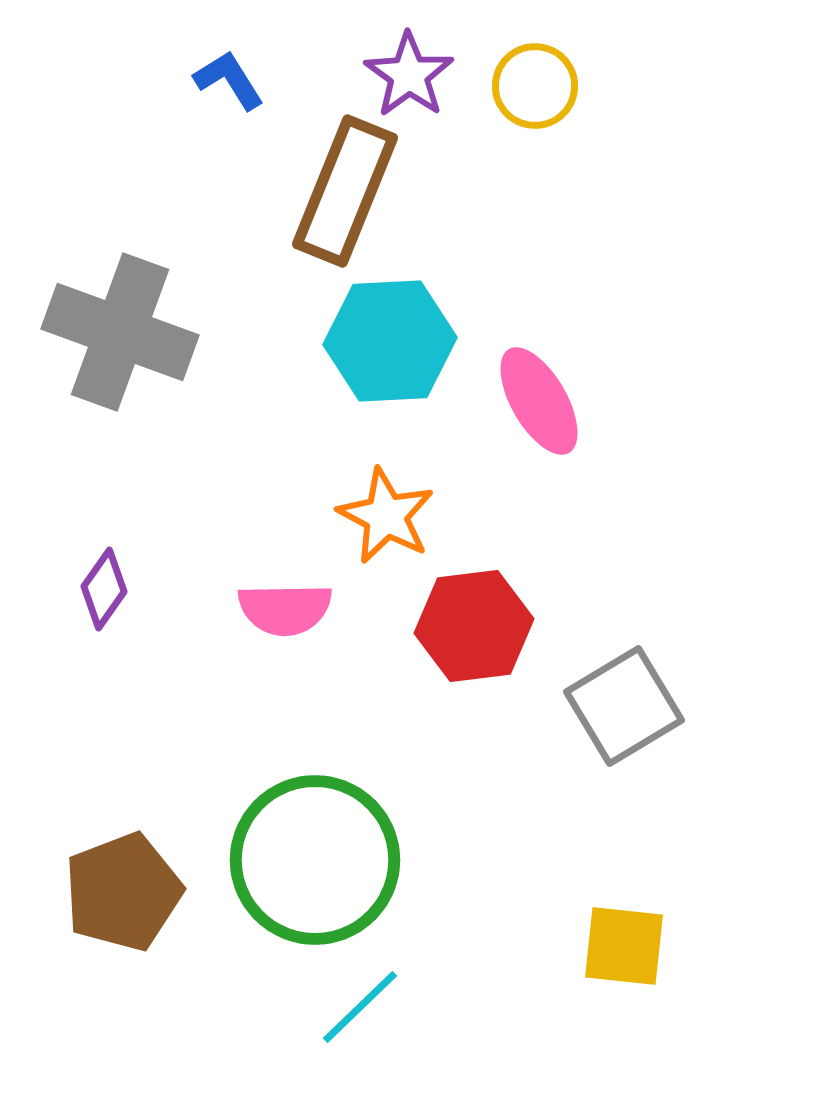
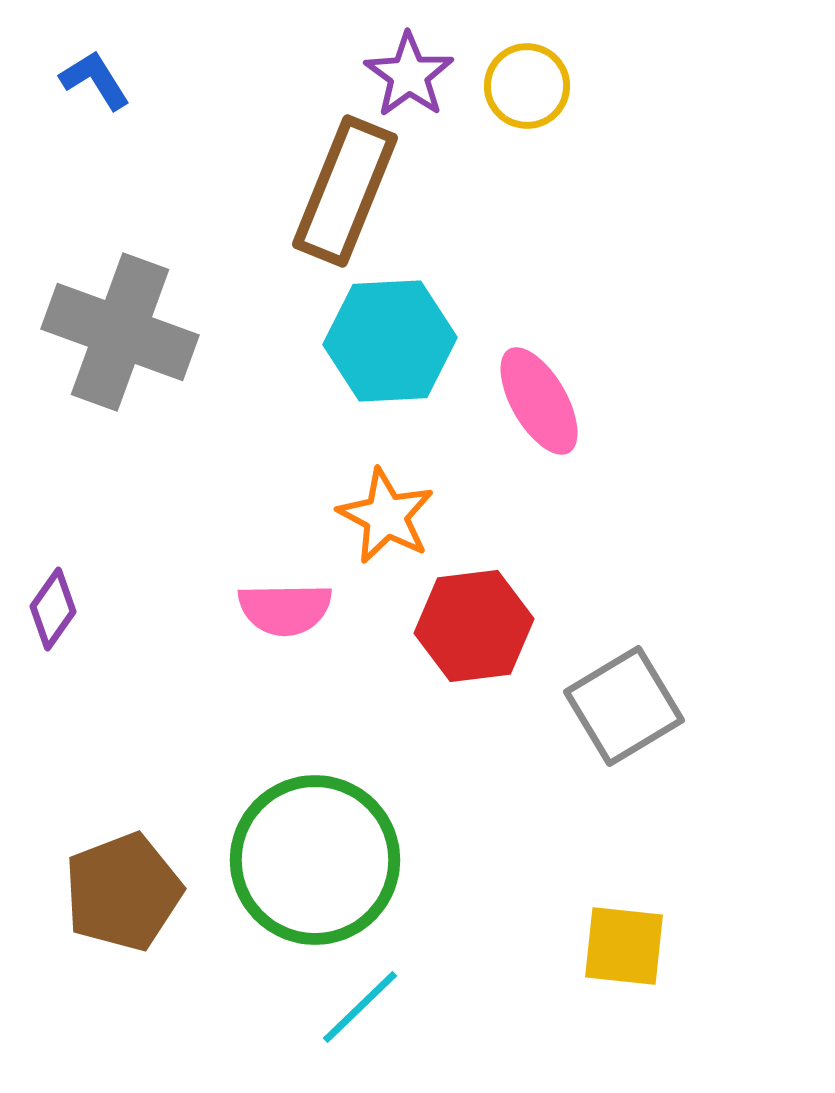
blue L-shape: moved 134 px left
yellow circle: moved 8 px left
purple diamond: moved 51 px left, 20 px down
